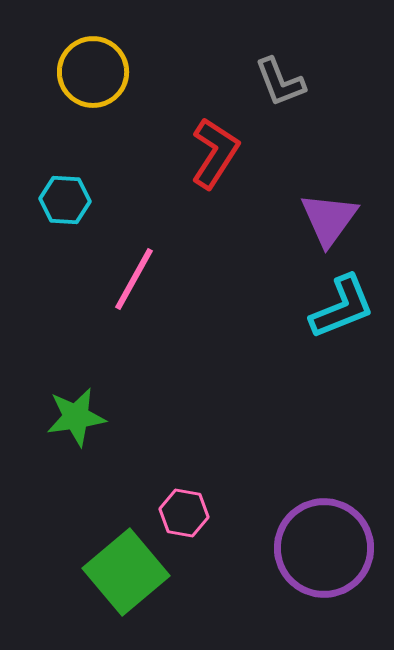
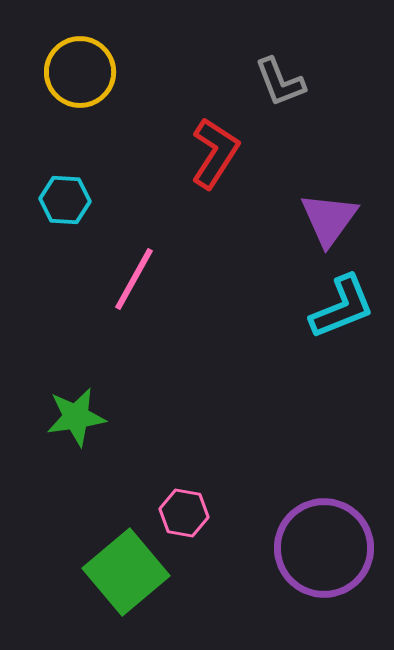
yellow circle: moved 13 px left
